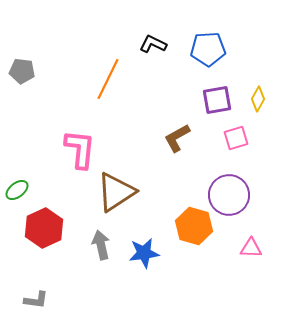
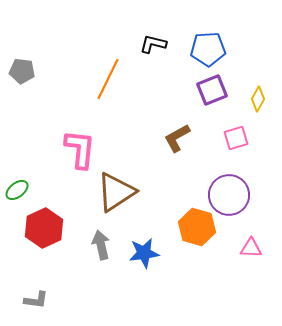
black L-shape: rotated 12 degrees counterclockwise
purple square: moved 5 px left, 10 px up; rotated 12 degrees counterclockwise
orange hexagon: moved 3 px right, 1 px down
